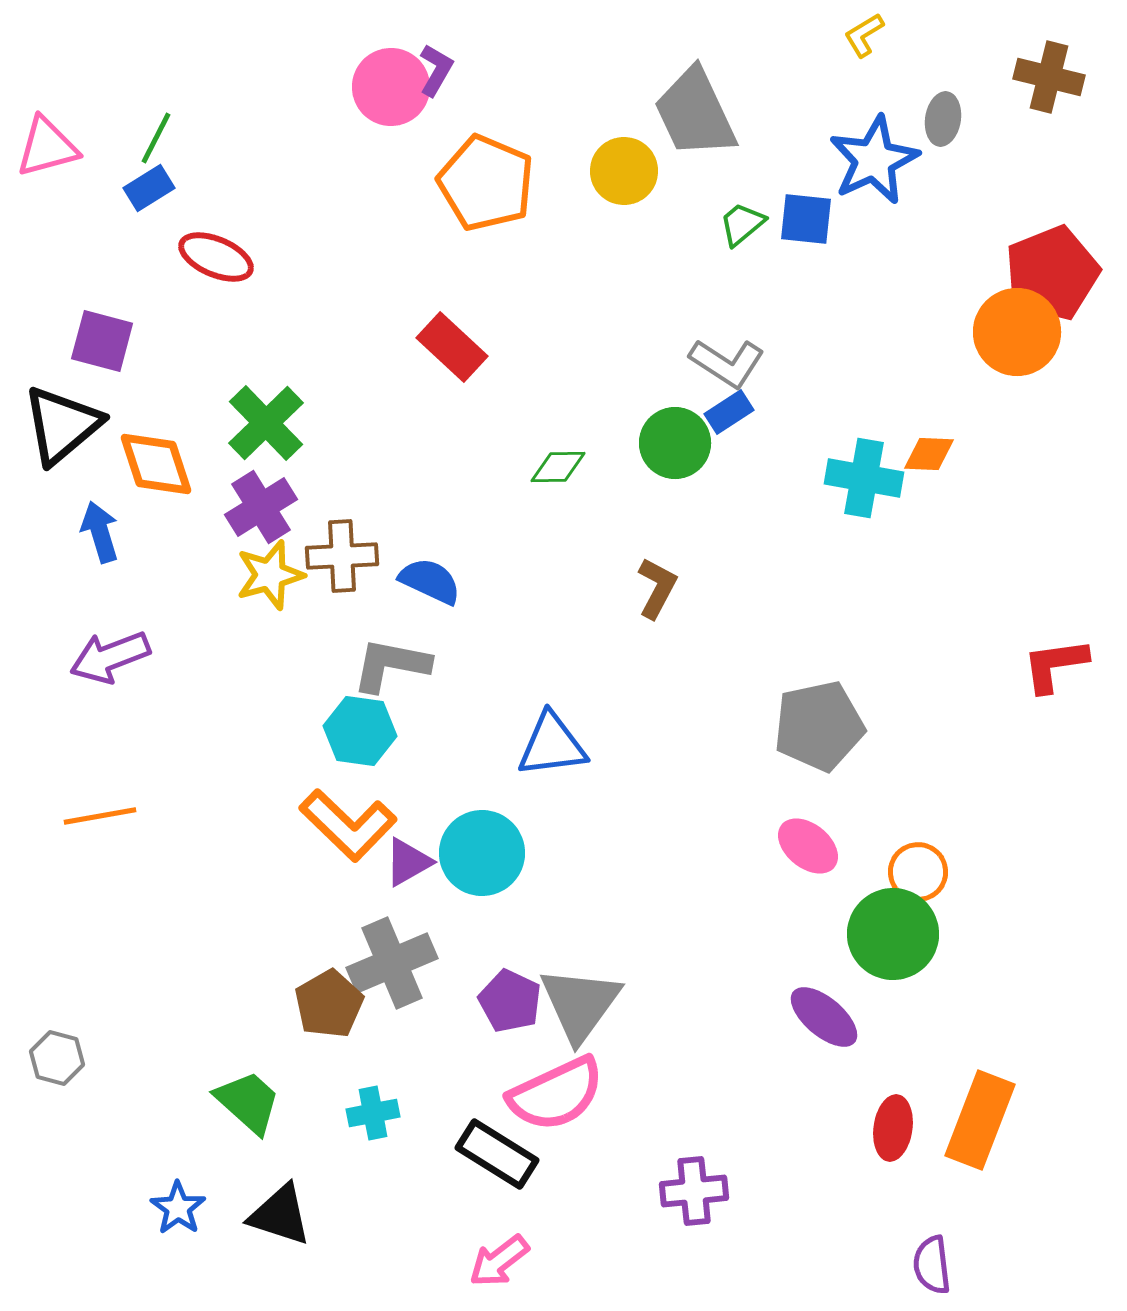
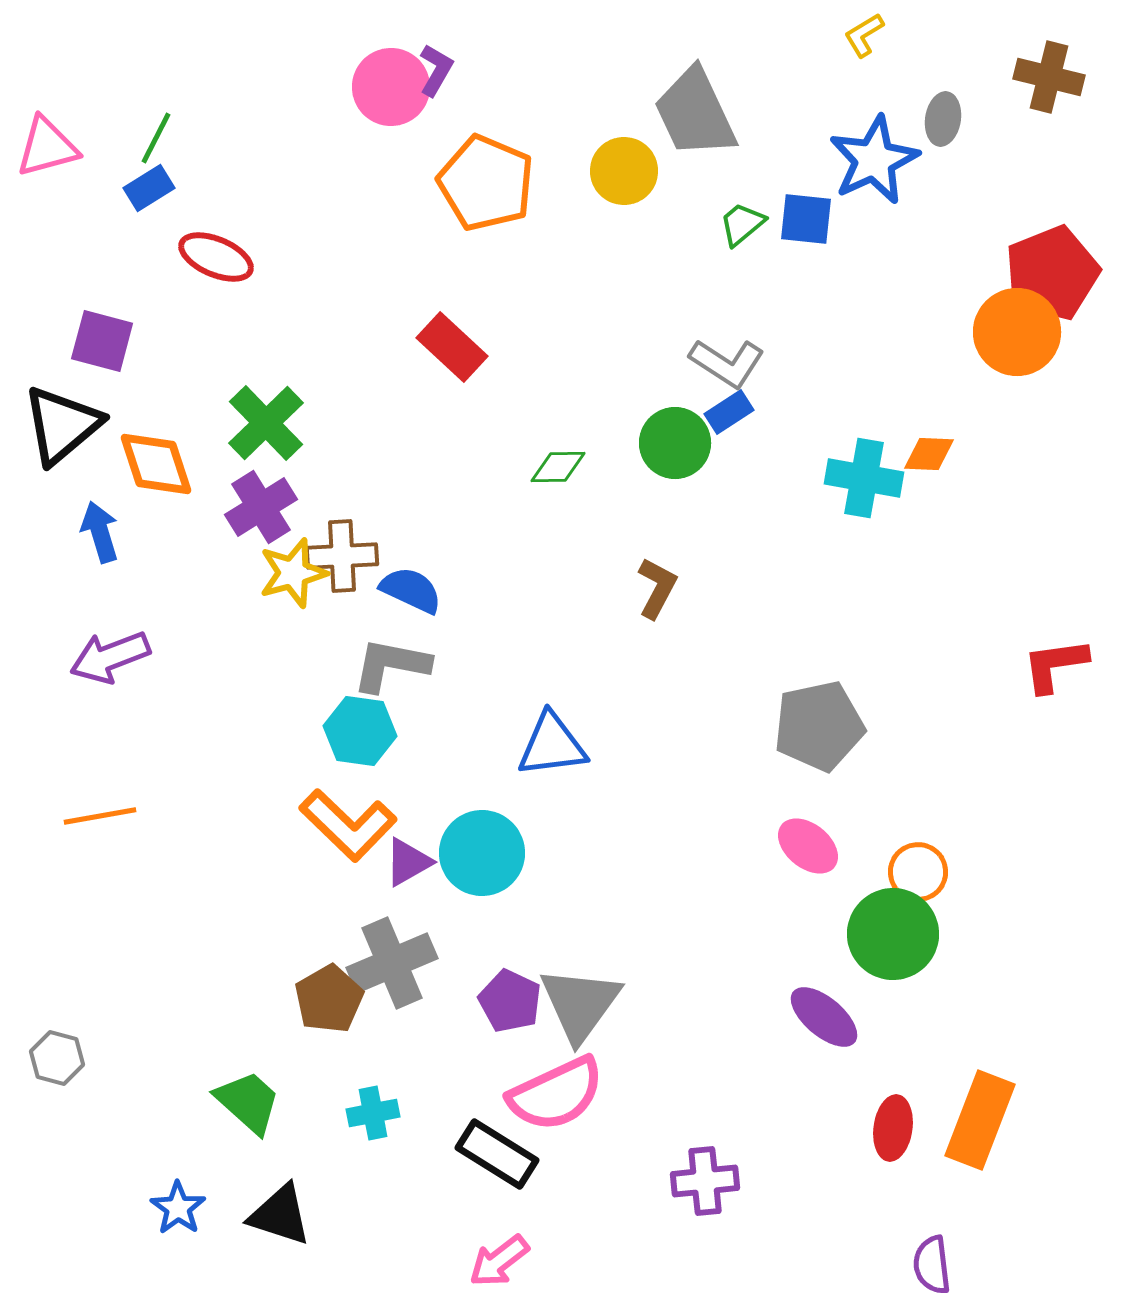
yellow star at (270, 575): moved 23 px right, 2 px up
blue semicircle at (430, 581): moved 19 px left, 9 px down
brown pentagon at (329, 1004): moved 5 px up
purple cross at (694, 1191): moved 11 px right, 10 px up
